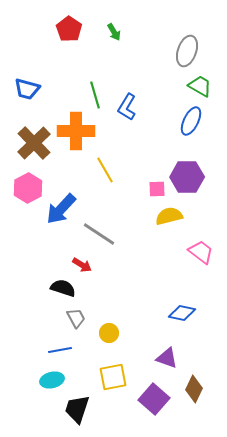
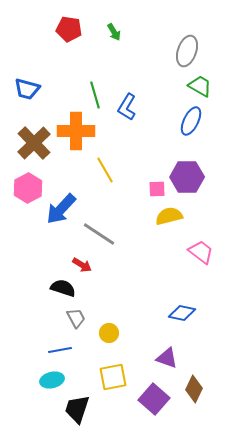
red pentagon: rotated 25 degrees counterclockwise
